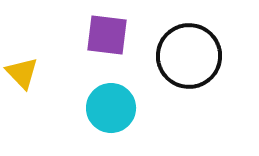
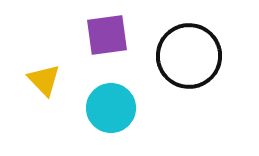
purple square: rotated 15 degrees counterclockwise
yellow triangle: moved 22 px right, 7 px down
